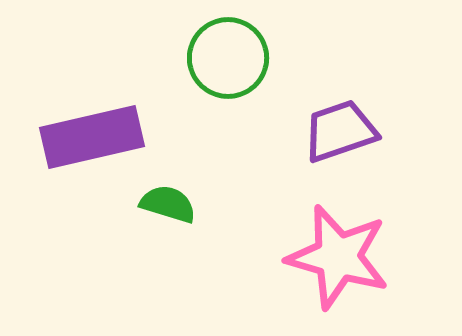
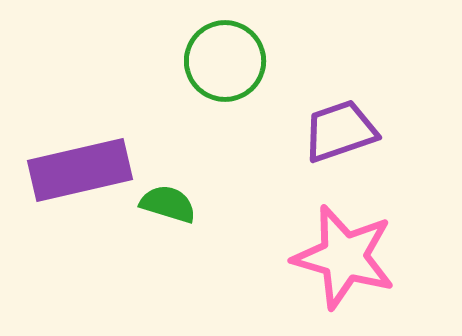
green circle: moved 3 px left, 3 px down
purple rectangle: moved 12 px left, 33 px down
pink star: moved 6 px right
